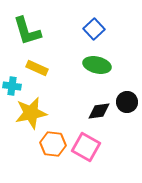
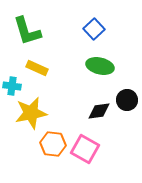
green ellipse: moved 3 px right, 1 px down
black circle: moved 2 px up
pink square: moved 1 px left, 2 px down
